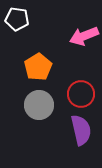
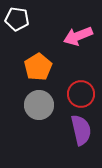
pink arrow: moved 6 px left
